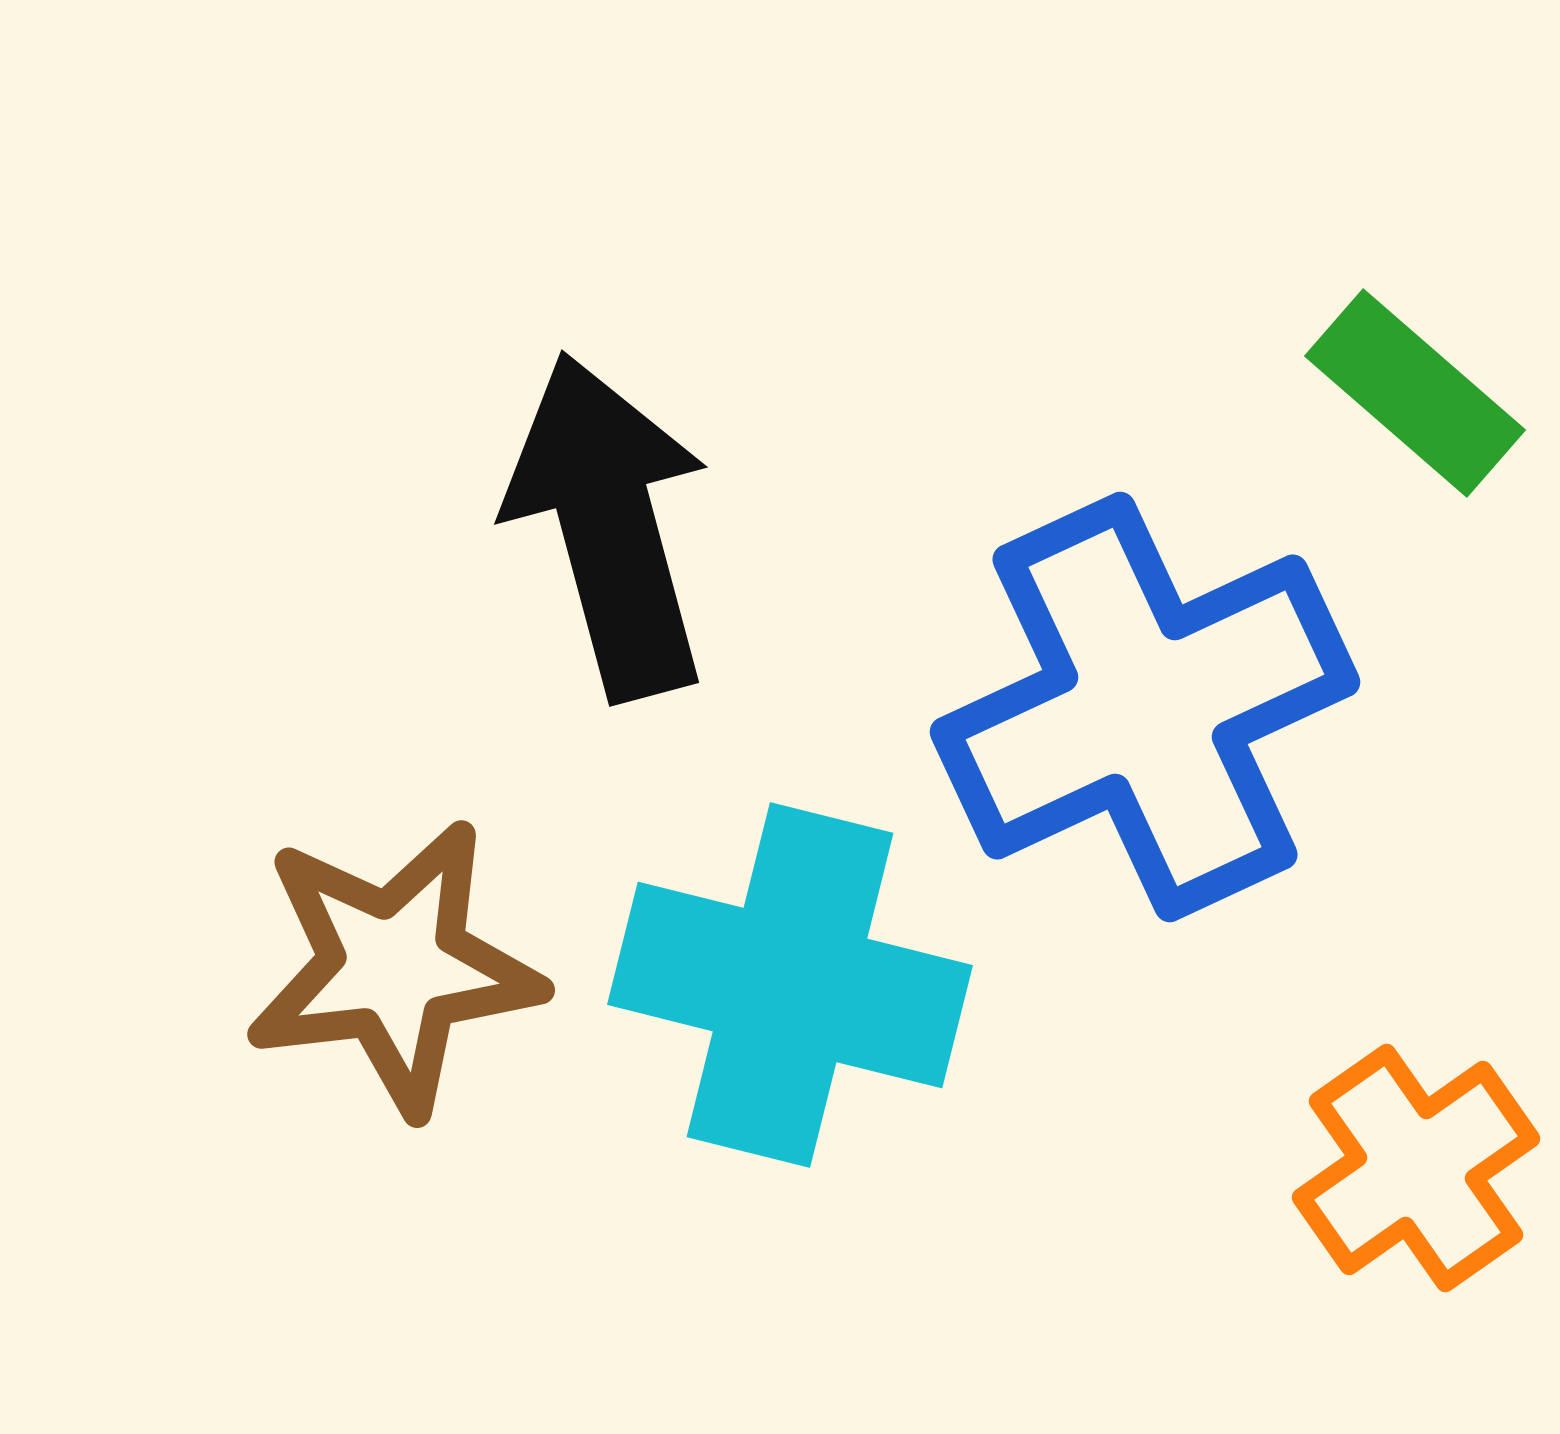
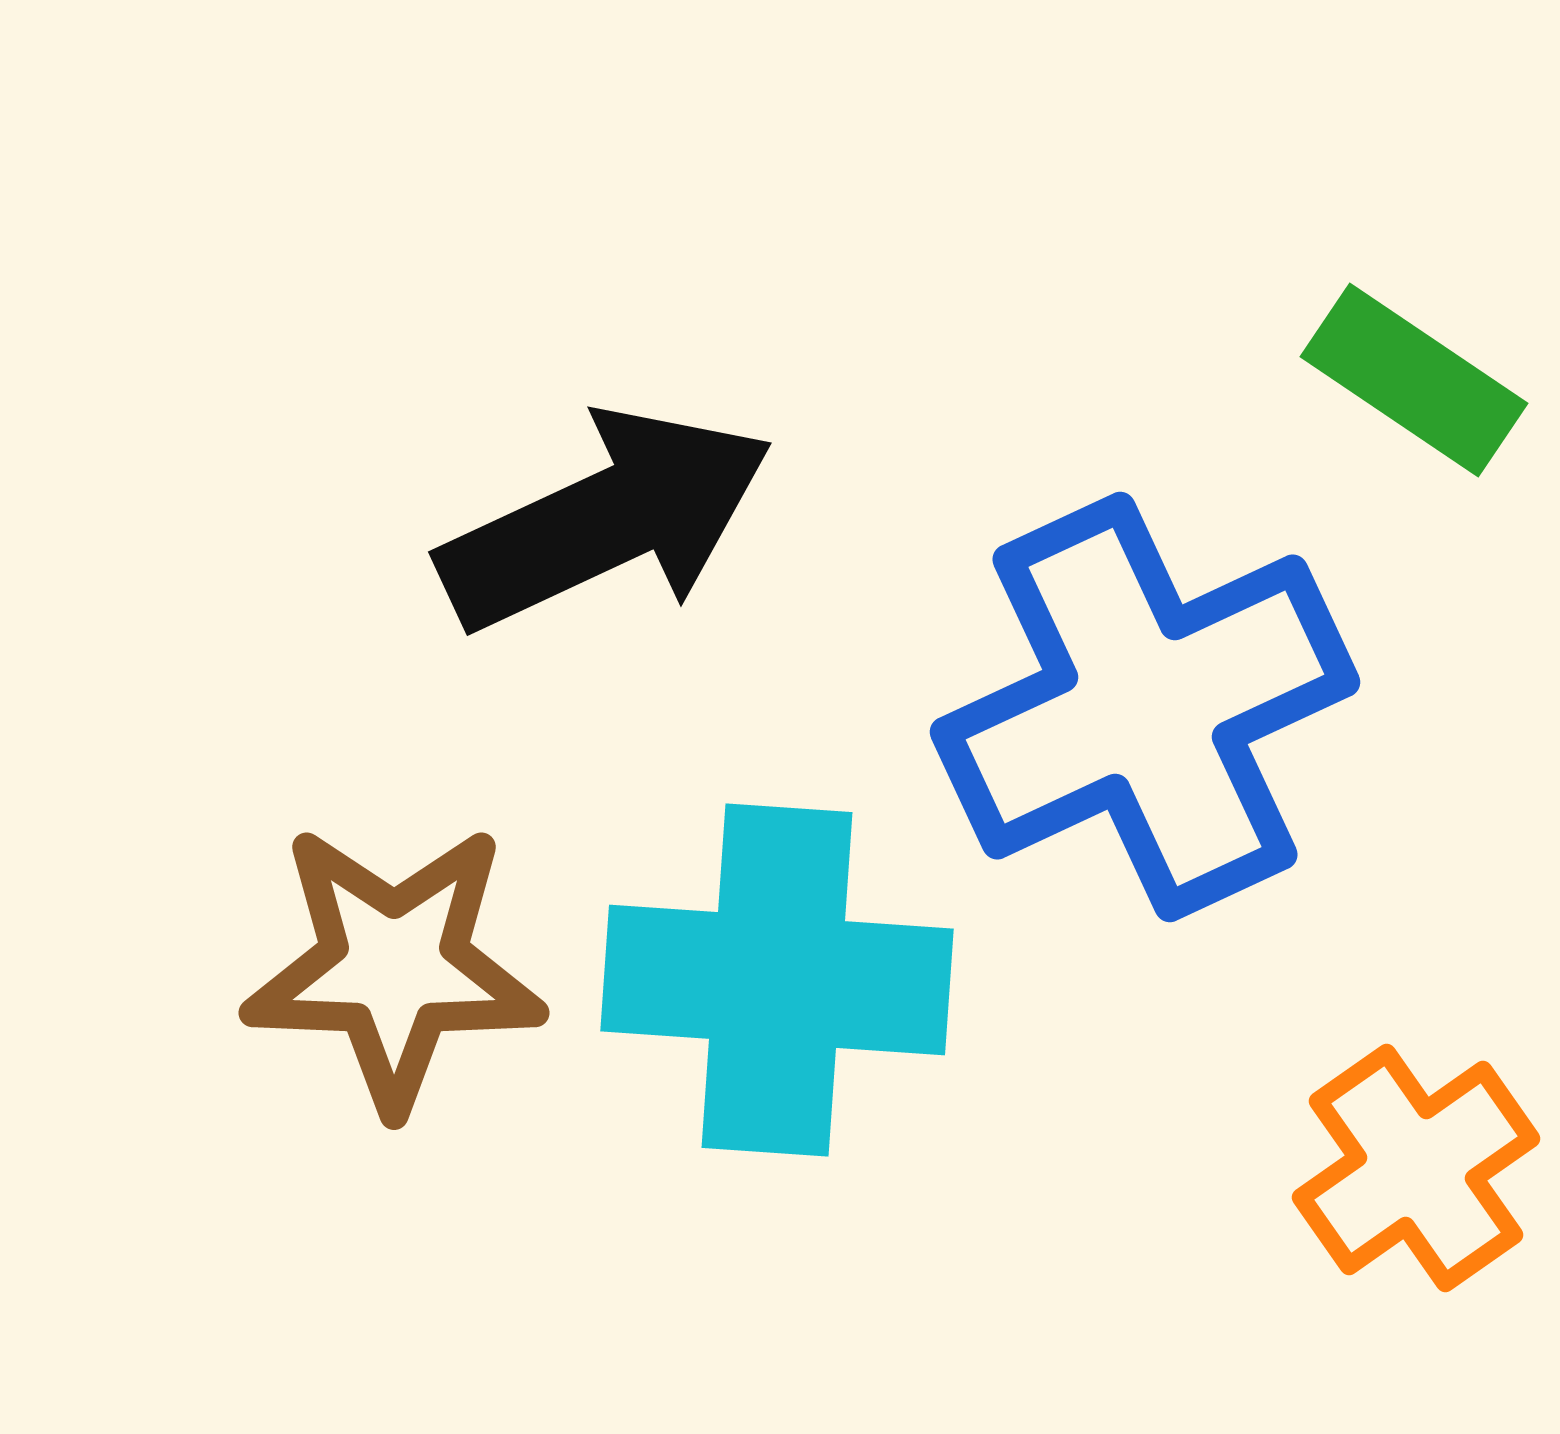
green rectangle: moved 1 px left, 13 px up; rotated 7 degrees counterclockwise
black arrow: moved 3 px left, 6 px up; rotated 80 degrees clockwise
brown star: rotated 9 degrees clockwise
cyan cross: moved 13 px left, 5 px up; rotated 10 degrees counterclockwise
